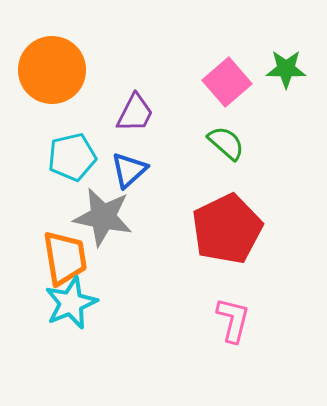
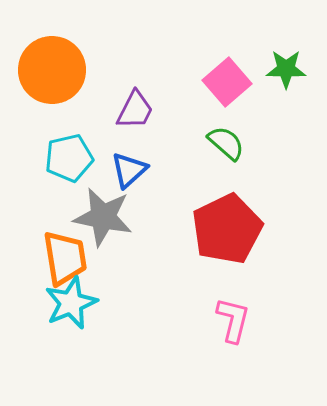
purple trapezoid: moved 3 px up
cyan pentagon: moved 3 px left, 1 px down
